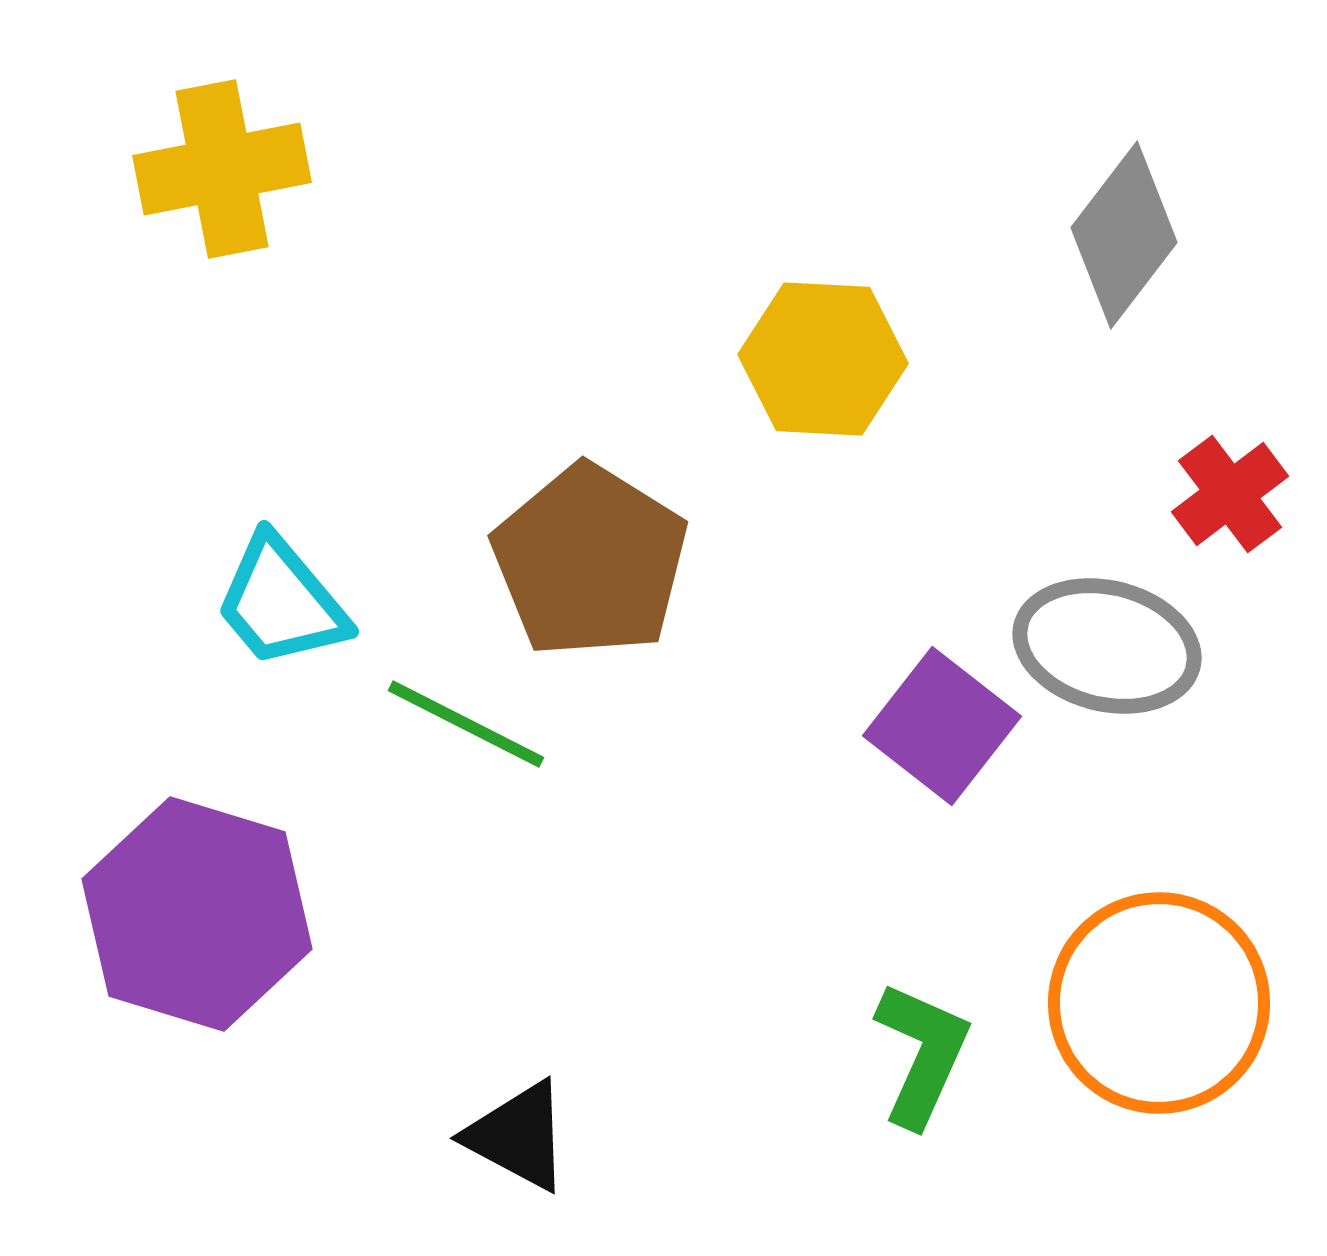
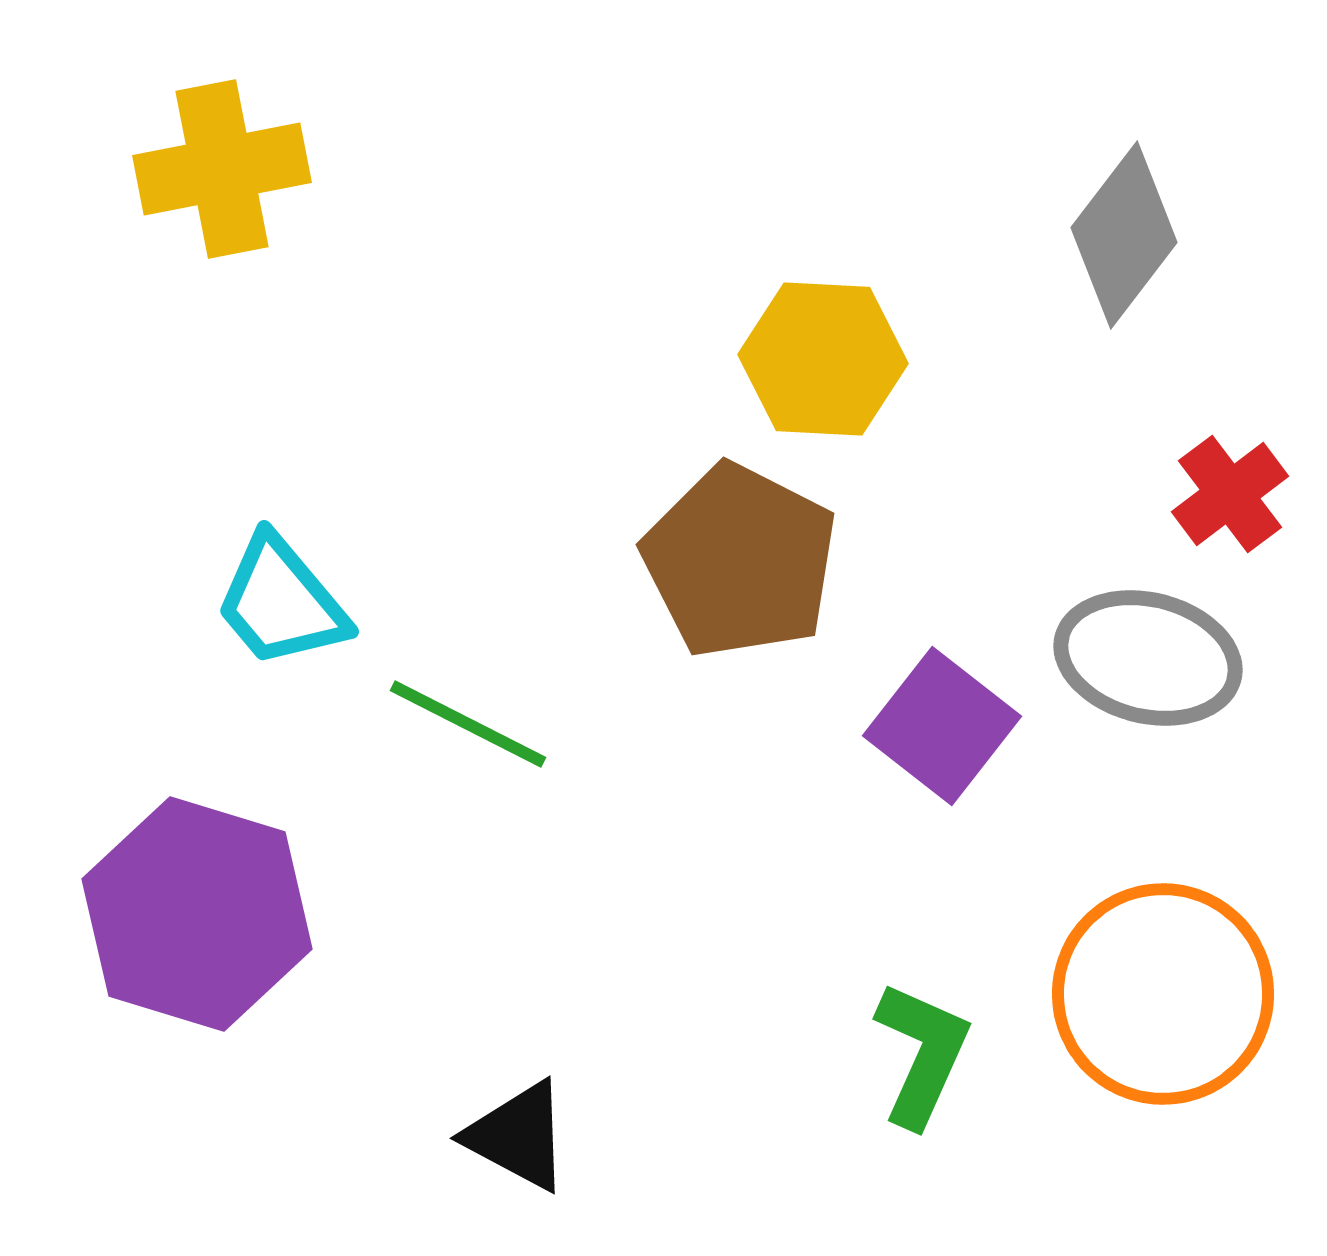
brown pentagon: moved 150 px right; rotated 5 degrees counterclockwise
gray ellipse: moved 41 px right, 12 px down
green line: moved 2 px right
orange circle: moved 4 px right, 9 px up
